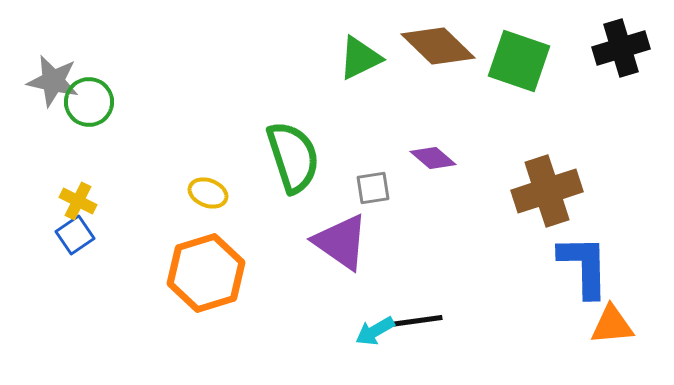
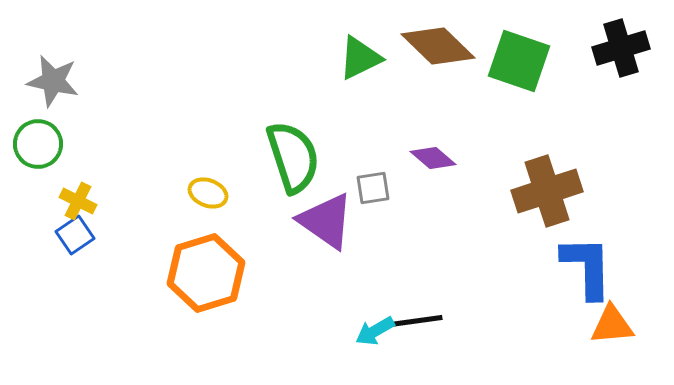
green circle: moved 51 px left, 42 px down
purple triangle: moved 15 px left, 21 px up
blue L-shape: moved 3 px right, 1 px down
